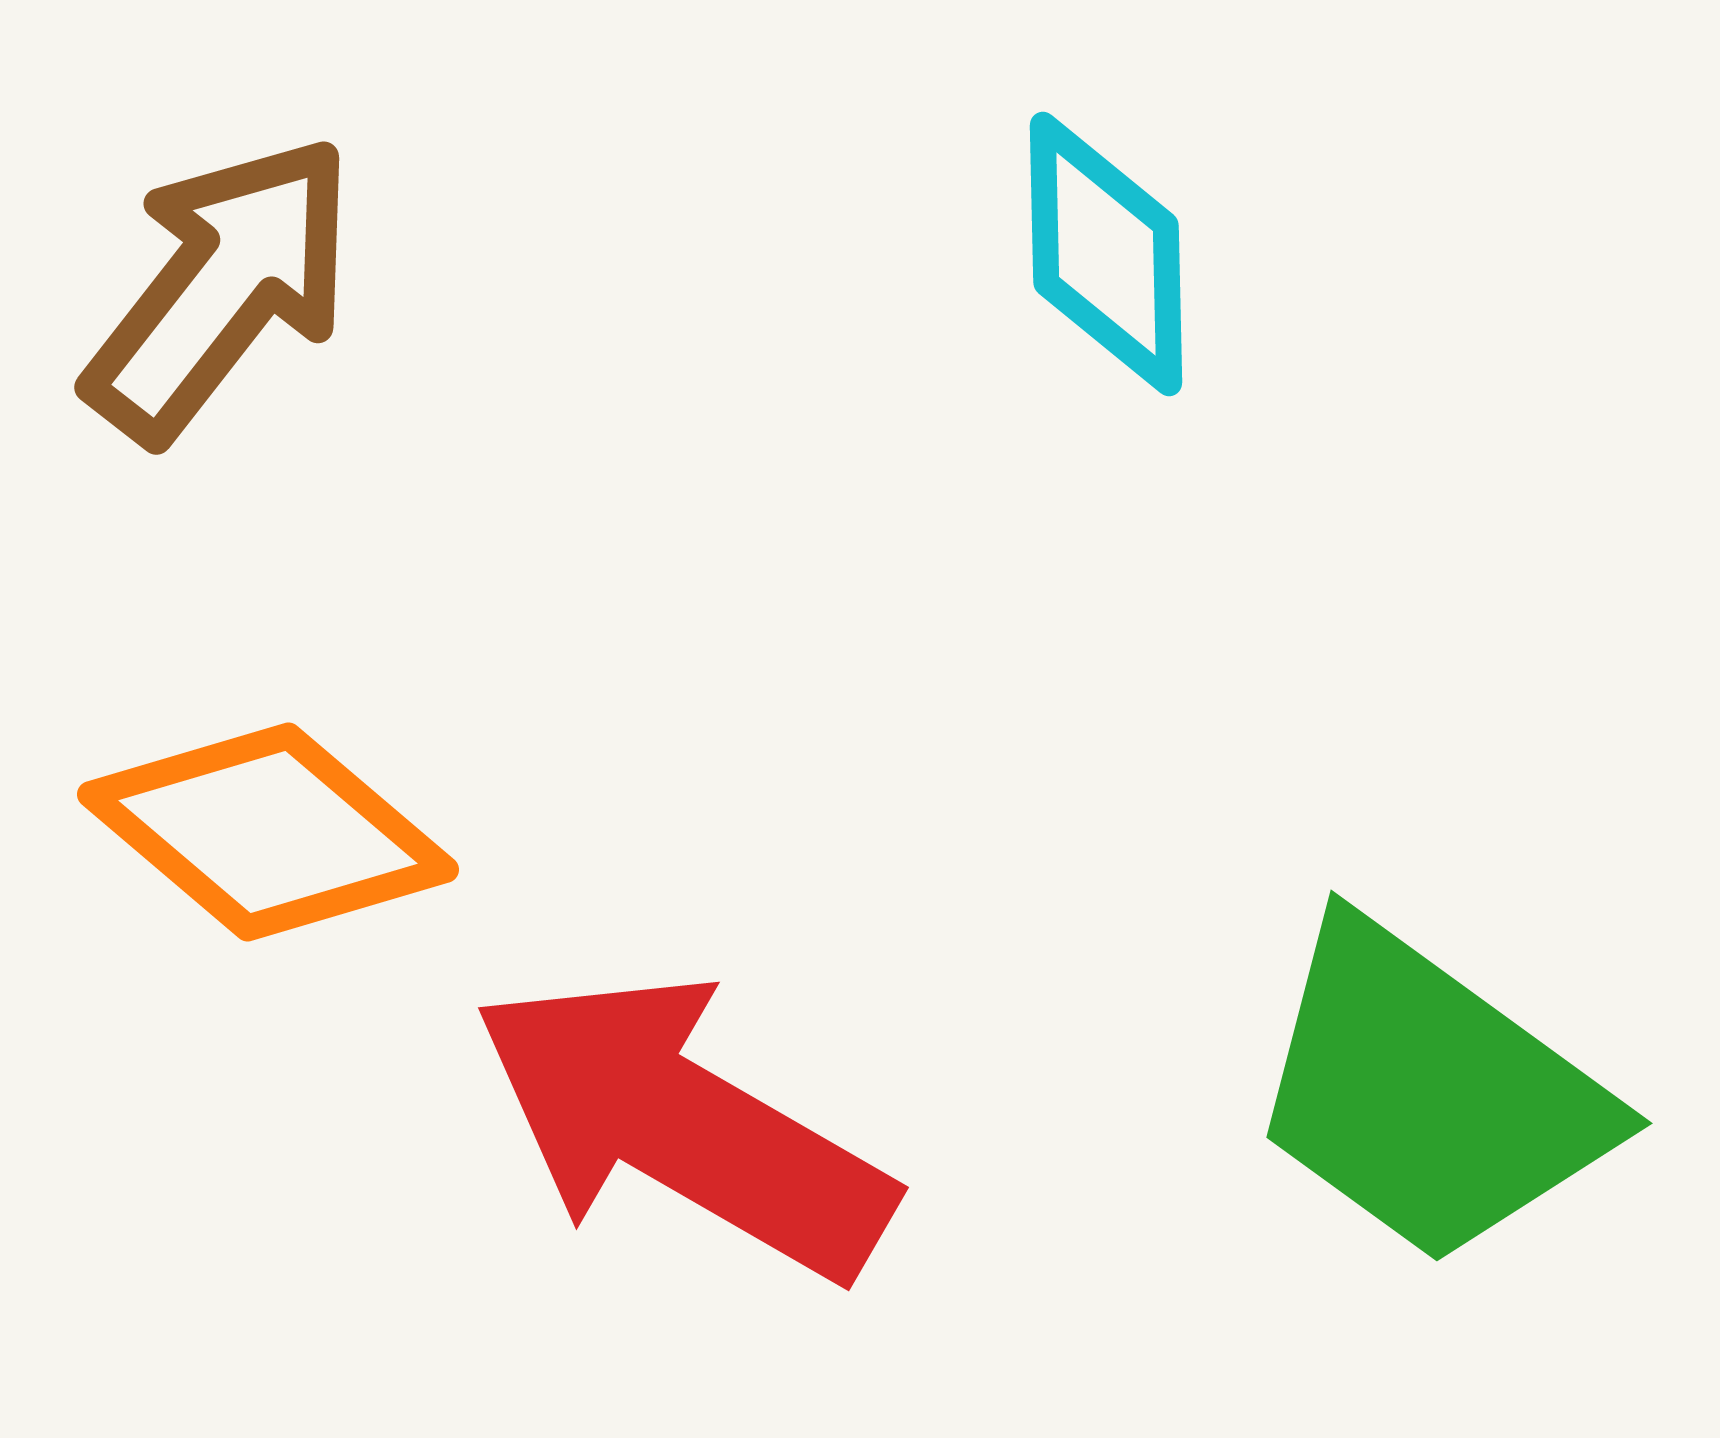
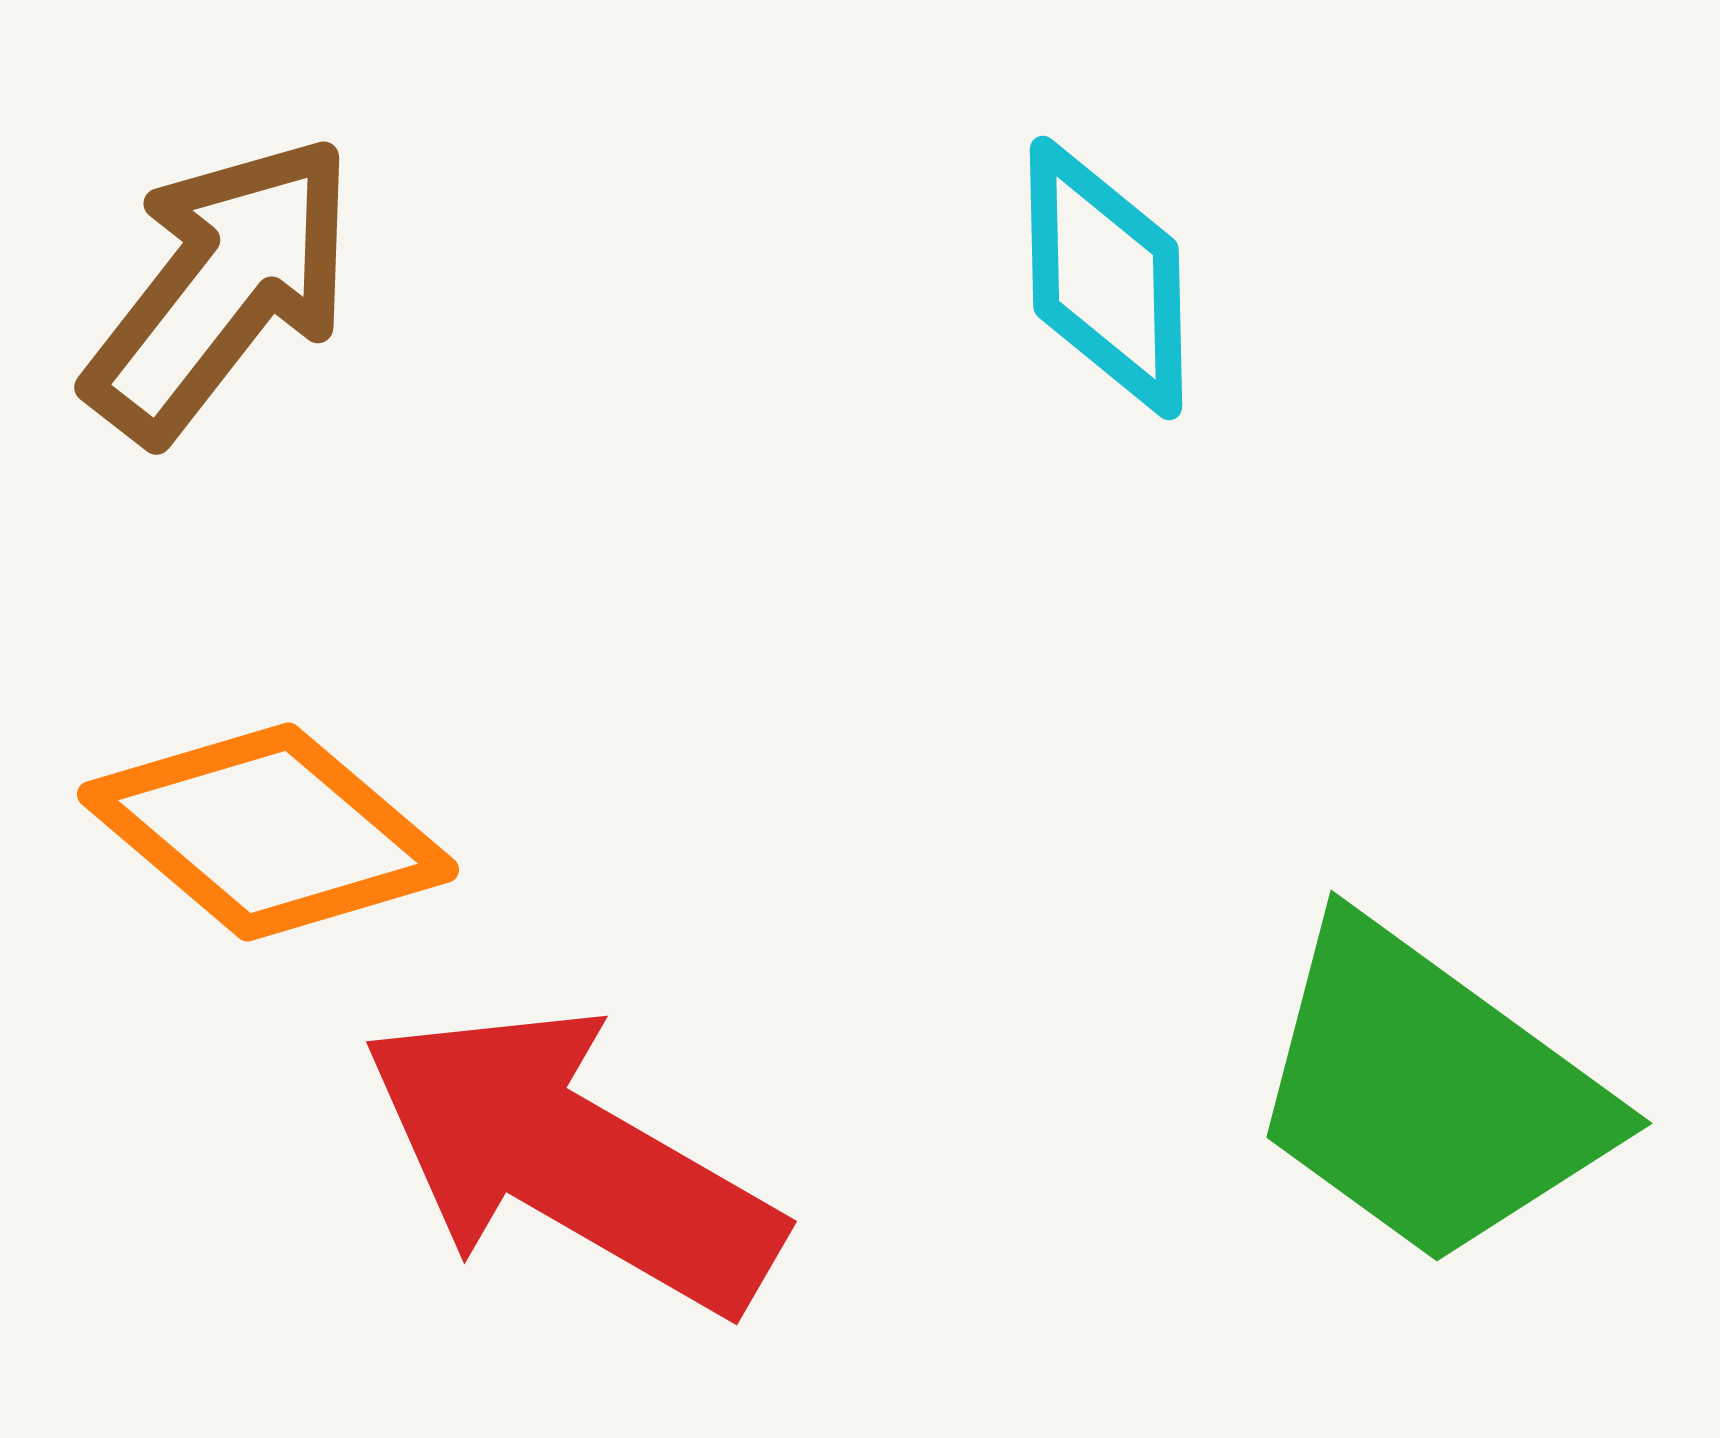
cyan diamond: moved 24 px down
red arrow: moved 112 px left, 34 px down
